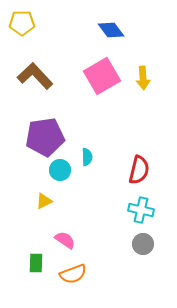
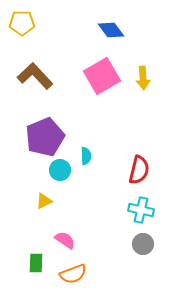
purple pentagon: rotated 15 degrees counterclockwise
cyan semicircle: moved 1 px left, 1 px up
